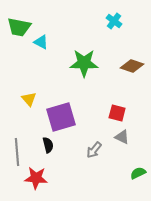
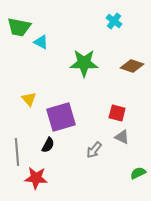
black semicircle: rotated 42 degrees clockwise
